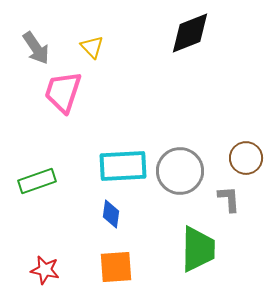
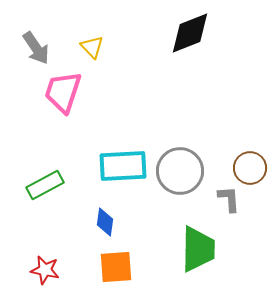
brown circle: moved 4 px right, 10 px down
green rectangle: moved 8 px right, 4 px down; rotated 9 degrees counterclockwise
blue diamond: moved 6 px left, 8 px down
